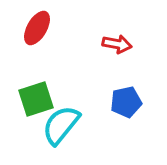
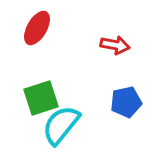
red arrow: moved 2 px left, 1 px down
green square: moved 5 px right, 1 px up
